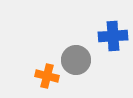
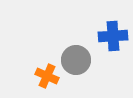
orange cross: rotated 10 degrees clockwise
